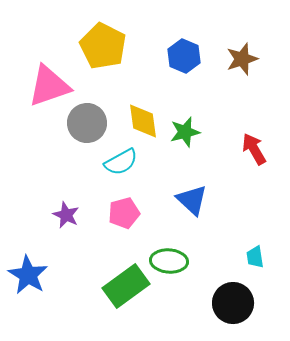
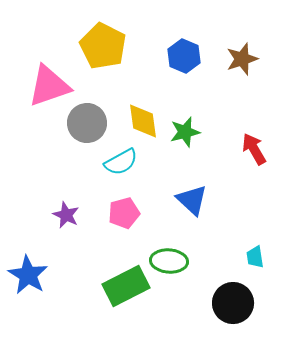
green rectangle: rotated 9 degrees clockwise
